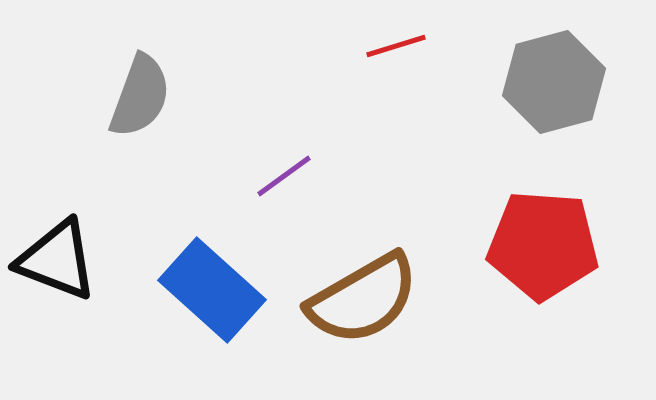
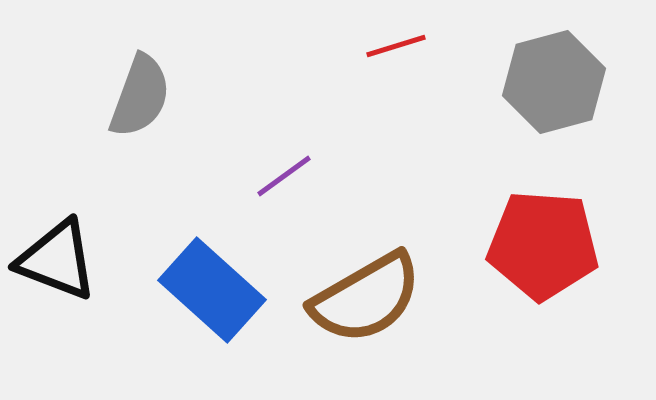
brown semicircle: moved 3 px right, 1 px up
